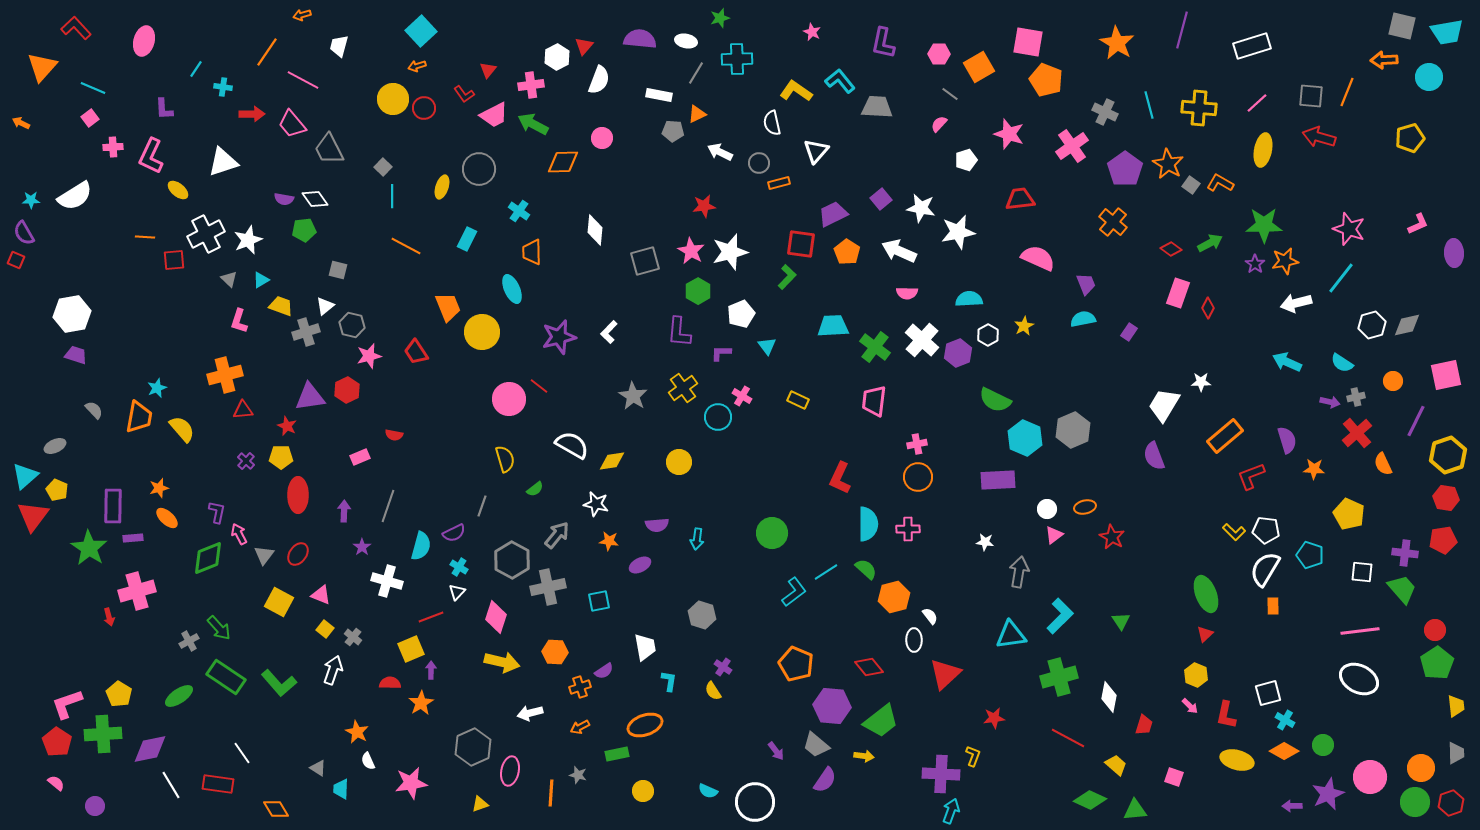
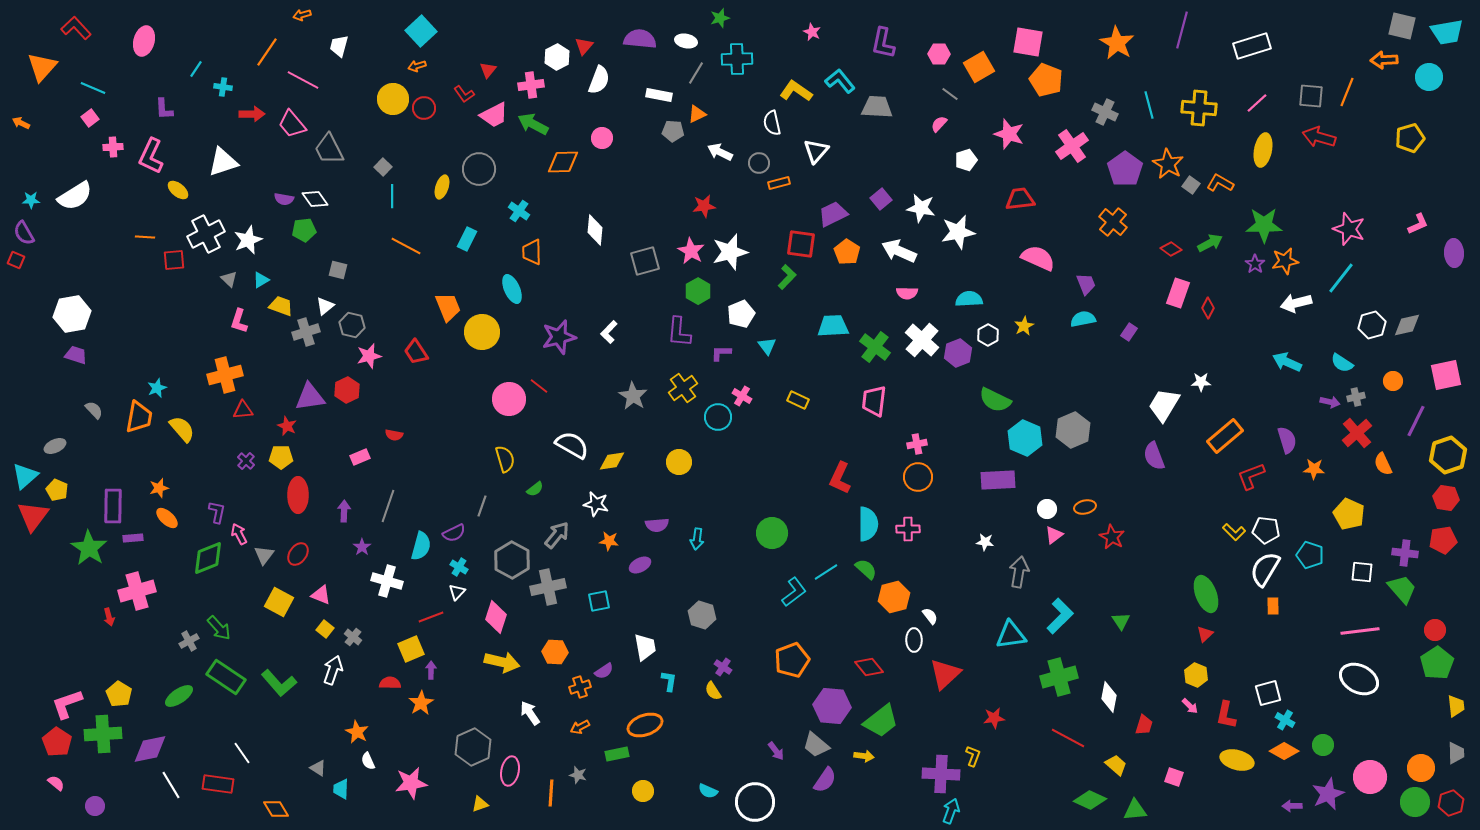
orange pentagon at (796, 664): moved 4 px left, 4 px up; rotated 28 degrees clockwise
white arrow at (530, 713): rotated 70 degrees clockwise
